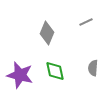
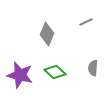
gray diamond: moved 1 px down
green diamond: moved 1 px down; rotated 35 degrees counterclockwise
